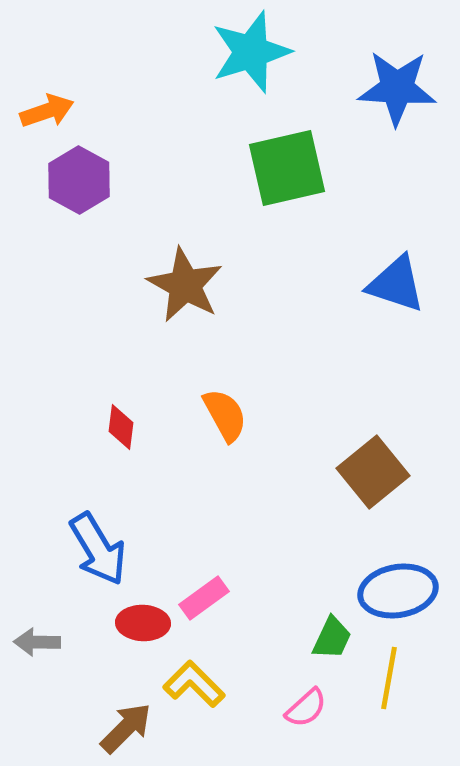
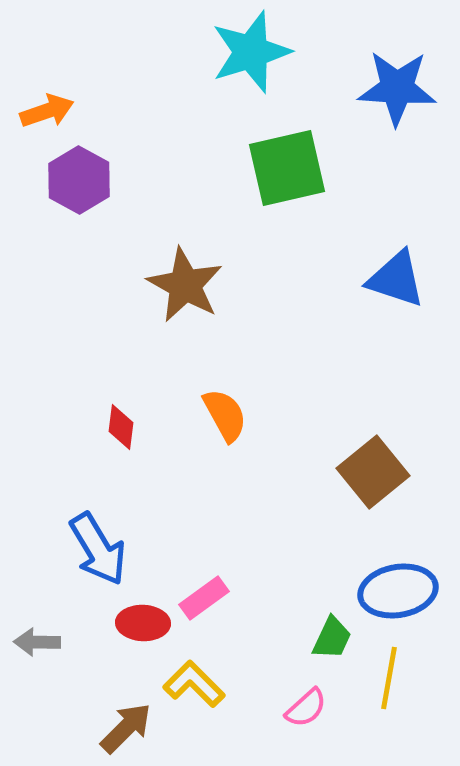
blue triangle: moved 5 px up
